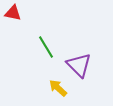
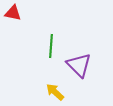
green line: moved 5 px right, 1 px up; rotated 35 degrees clockwise
yellow arrow: moved 3 px left, 4 px down
